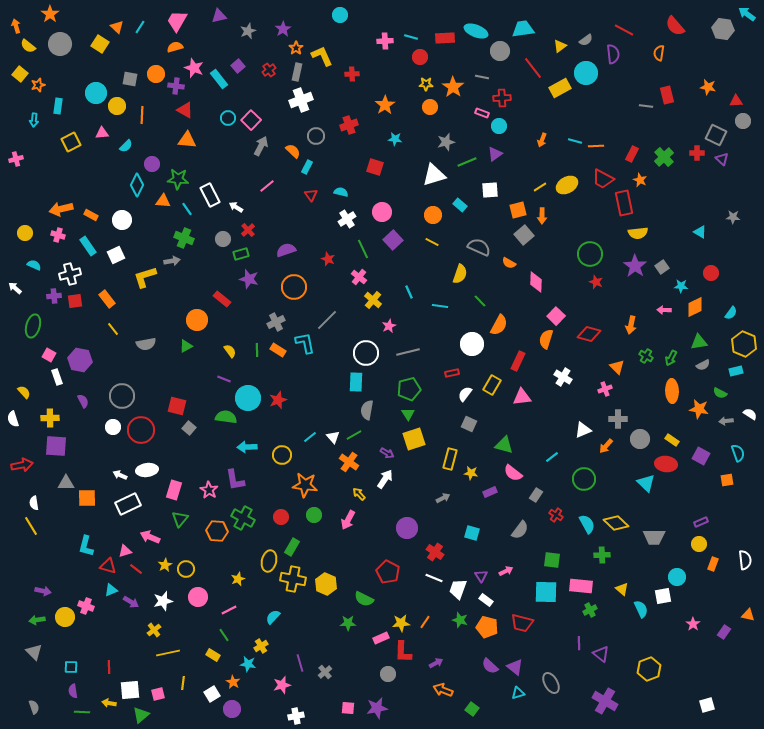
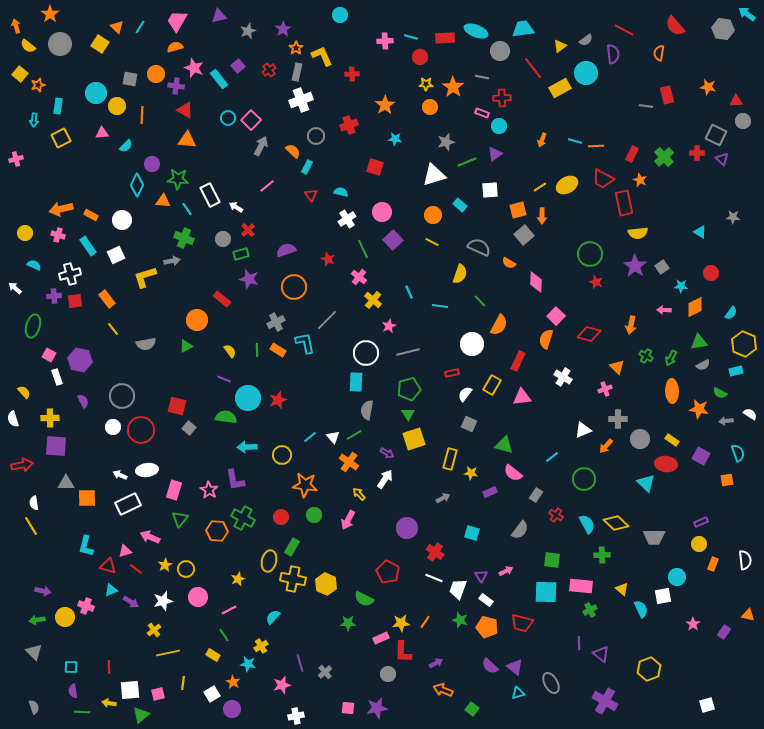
yellow square at (71, 142): moved 10 px left, 4 px up
